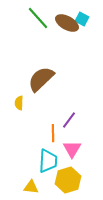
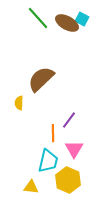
pink triangle: moved 2 px right
cyan trapezoid: rotated 10 degrees clockwise
yellow hexagon: rotated 20 degrees counterclockwise
